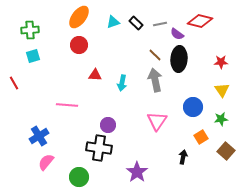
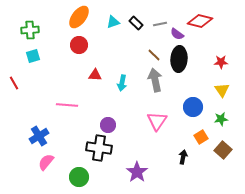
brown line: moved 1 px left
brown square: moved 3 px left, 1 px up
